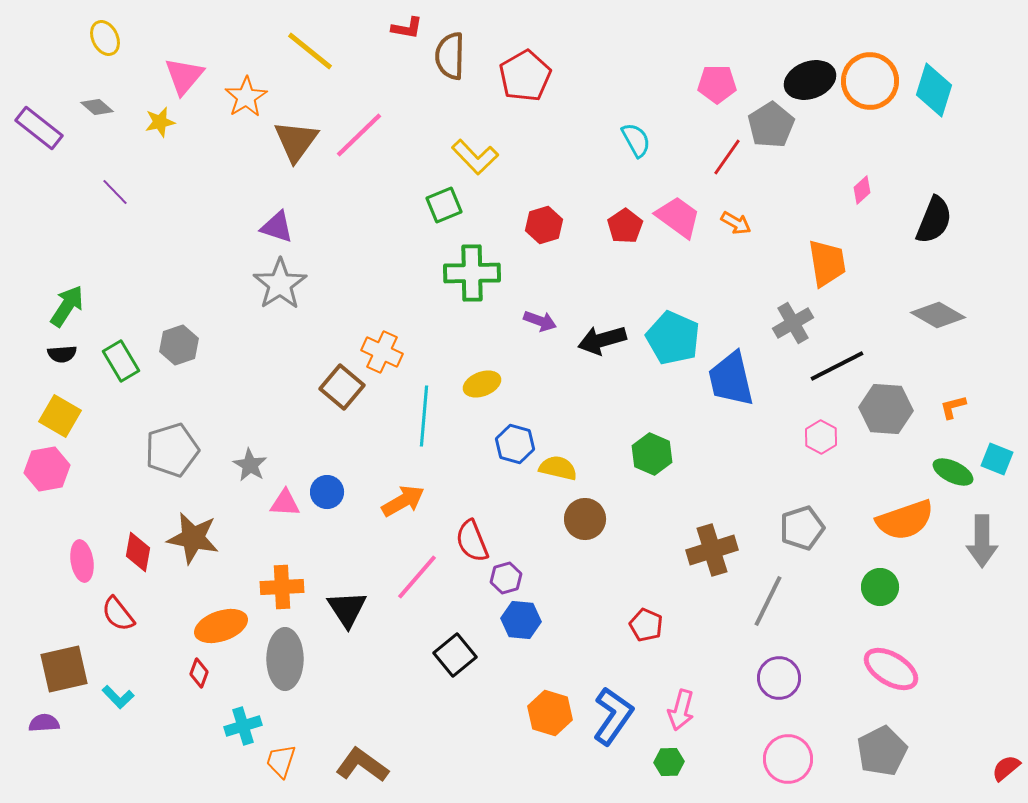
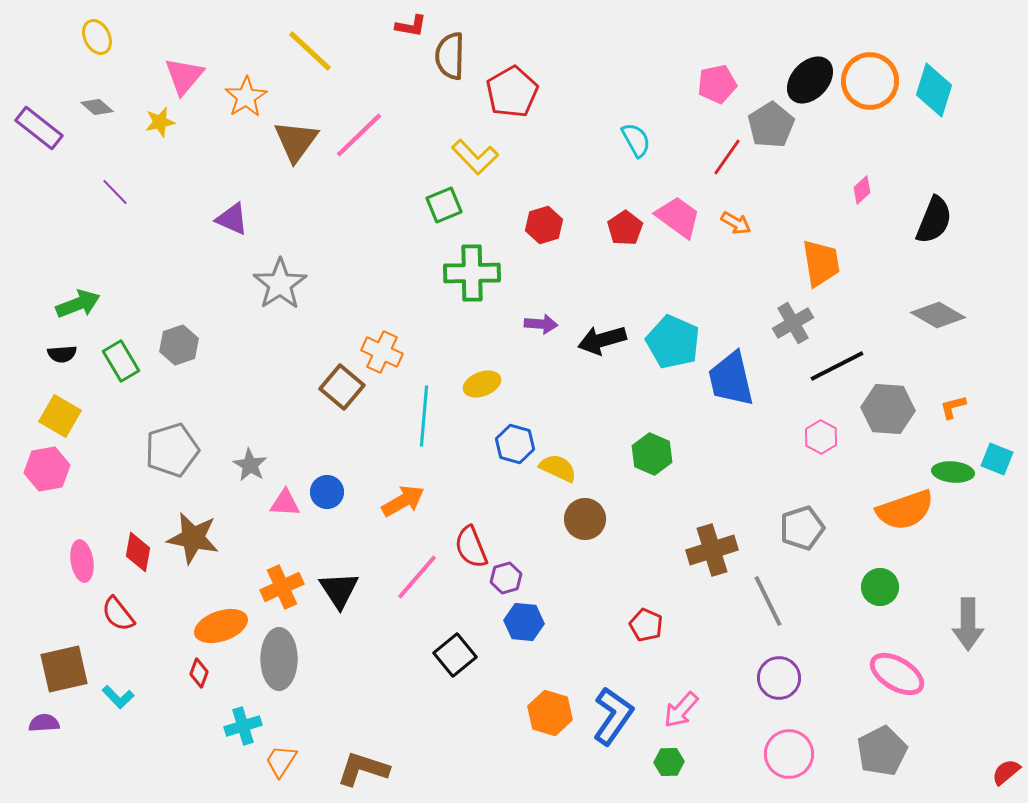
red L-shape at (407, 28): moved 4 px right, 2 px up
yellow ellipse at (105, 38): moved 8 px left, 1 px up
yellow line at (310, 51): rotated 4 degrees clockwise
red pentagon at (525, 76): moved 13 px left, 16 px down
black ellipse at (810, 80): rotated 27 degrees counterclockwise
pink pentagon at (717, 84): rotated 12 degrees counterclockwise
red pentagon at (625, 226): moved 2 px down
purple triangle at (277, 227): moved 45 px left, 8 px up; rotated 6 degrees clockwise
orange trapezoid at (827, 263): moved 6 px left
green arrow at (67, 306): moved 11 px right, 2 px up; rotated 36 degrees clockwise
purple arrow at (540, 321): moved 1 px right, 3 px down; rotated 16 degrees counterclockwise
cyan pentagon at (673, 338): moved 4 px down
gray hexagon at (886, 409): moved 2 px right
yellow semicircle at (558, 468): rotated 12 degrees clockwise
green ellipse at (953, 472): rotated 21 degrees counterclockwise
orange semicircle at (905, 520): moved 10 px up
red semicircle at (472, 541): moved 1 px left, 6 px down
gray arrow at (982, 541): moved 14 px left, 83 px down
orange cross at (282, 587): rotated 21 degrees counterclockwise
gray line at (768, 601): rotated 52 degrees counterclockwise
black triangle at (347, 609): moved 8 px left, 19 px up
blue hexagon at (521, 620): moved 3 px right, 2 px down
gray ellipse at (285, 659): moved 6 px left
pink ellipse at (891, 669): moved 6 px right, 5 px down
pink arrow at (681, 710): rotated 27 degrees clockwise
pink circle at (788, 759): moved 1 px right, 5 px up
orange trapezoid at (281, 761): rotated 15 degrees clockwise
brown L-shape at (362, 765): moved 1 px right, 4 px down; rotated 18 degrees counterclockwise
red semicircle at (1006, 768): moved 4 px down
